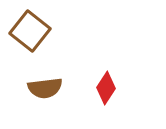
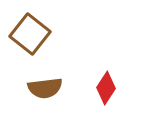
brown square: moved 3 px down
